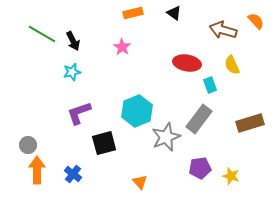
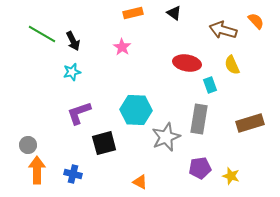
cyan hexagon: moved 1 px left, 1 px up; rotated 24 degrees clockwise
gray rectangle: rotated 28 degrees counterclockwise
blue cross: rotated 24 degrees counterclockwise
orange triangle: rotated 21 degrees counterclockwise
